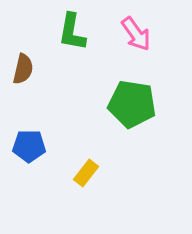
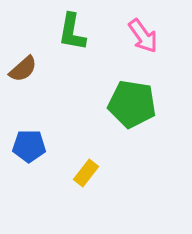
pink arrow: moved 7 px right, 2 px down
brown semicircle: rotated 36 degrees clockwise
